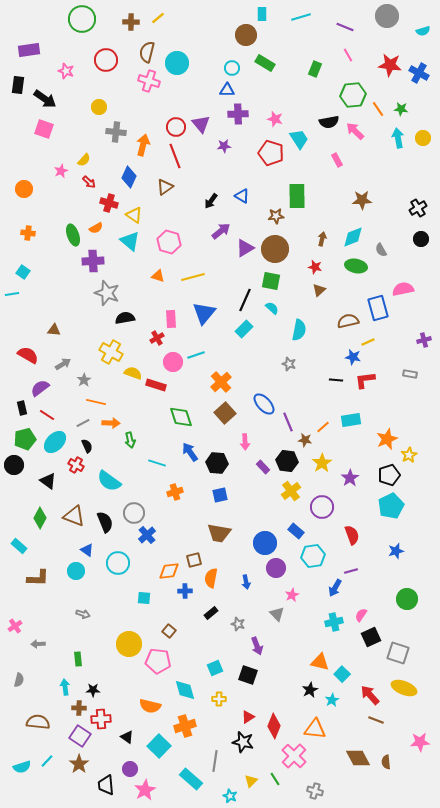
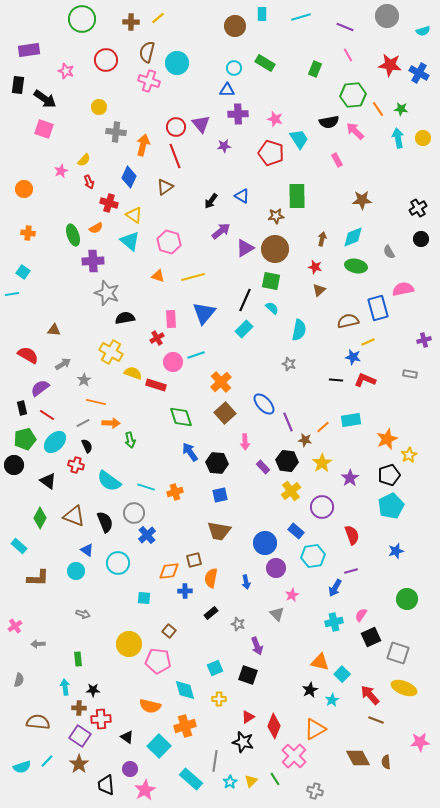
brown circle at (246, 35): moved 11 px left, 9 px up
cyan circle at (232, 68): moved 2 px right
red arrow at (89, 182): rotated 24 degrees clockwise
gray semicircle at (381, 250): moved 8 px right, 2 px down
red L-shape at (365, 380): rotated 30 degrees clockwise
cyan line at (157, 463): moved 11 px left, 24 px down
red cross at (76, 465): rotated 14 degrees counterclockwise
brown trapezoid at (219, 533): moved 2 px up
orange triangle at (315, 729): rotated 35 degrees counterclockwise
cyan star at (230, 796): moved 14 px up; rotated 16 degrees clockwise
